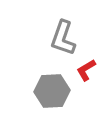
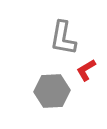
gray L-shape: rotated 9 degrees counterclockwise
